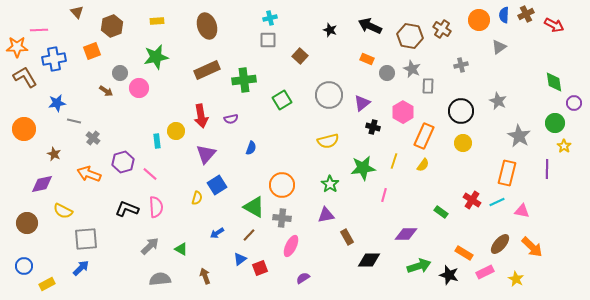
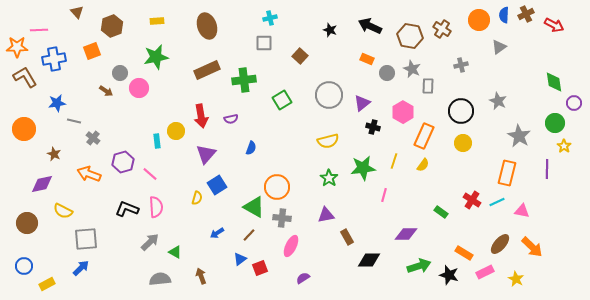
gray square at (268, 40): moved 4 px left, 3 px down
green star at (330, 184): moved 1 px left, 6 px up
orange circle at (282, 185): moved 5 px left, 2 px down
gray arrow at (150, 246): moved 4 px up
green triangle at (181, 249): moved 6 px left, 3 px down
brown arrow at (205, 276): moved 4 px left
